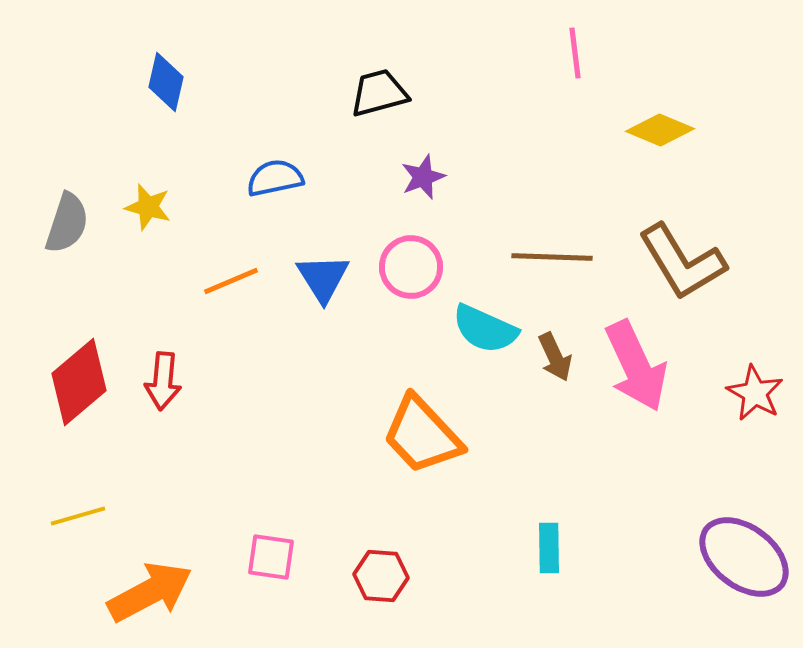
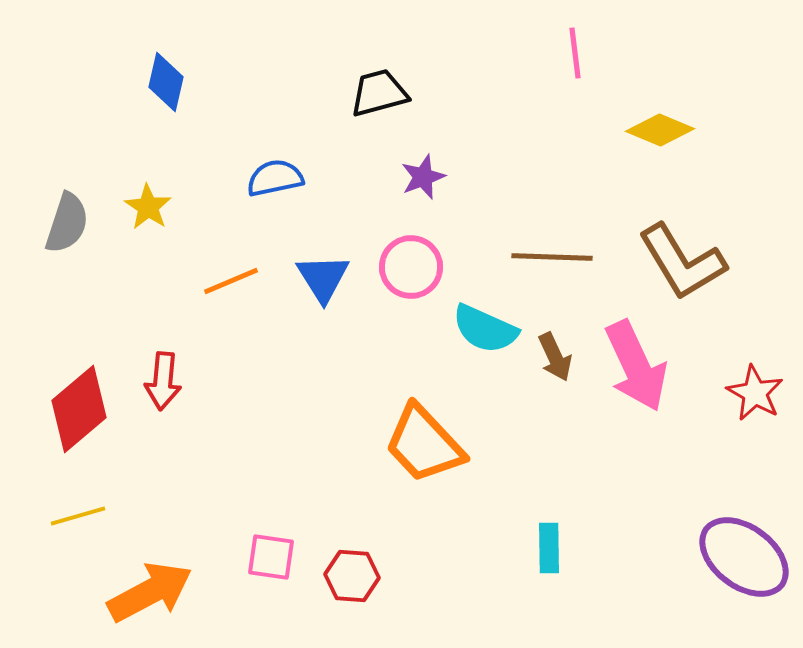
yellow star: rotated 18 degrees clockwise
red diamond: moved 27 px down
orange trapezoid: moved 2 px right, 9 px down
red hexagon: moved 29 px left
